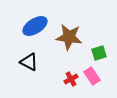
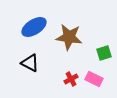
blue ellipse: moved 1 px left, 1 px down
green square: moved 5 px right
black triangle: moved 1 px right, 1 px down
pink rectangle: moved 2 px right, 3 px down; rotated 30 degrees counterclockwise
